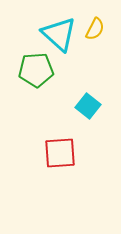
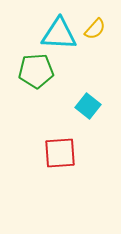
yellow semicircle: rotated 15 degrees clockwise
cyan triangle: rotated 39 degrees counterclockwise
green pentagon: moved 1 px down
